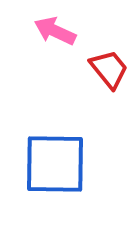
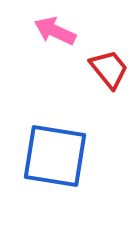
blue square: moved 8 px up; rotated 8 degrees clockwise
